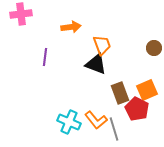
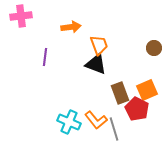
pink cross: moved 2 px down
orange trapezoid: moved 3 px left
